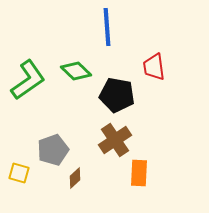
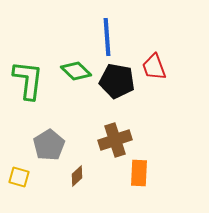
blue line: moved 10 px down
red trapezoid: rotated 12 degrees counterclockwise
green L-shape: rotated 48 degrees counterclockwise
black pentagon: moved 14 px up
brown cross: rotated 16 degrees clockwise
gray pentagon: moved 4 px left, 5 px up; rotated 12 degrees counterclockwise
yellow square: moved 4 px down
brown diamond: moved 2 px right, 2 px up
